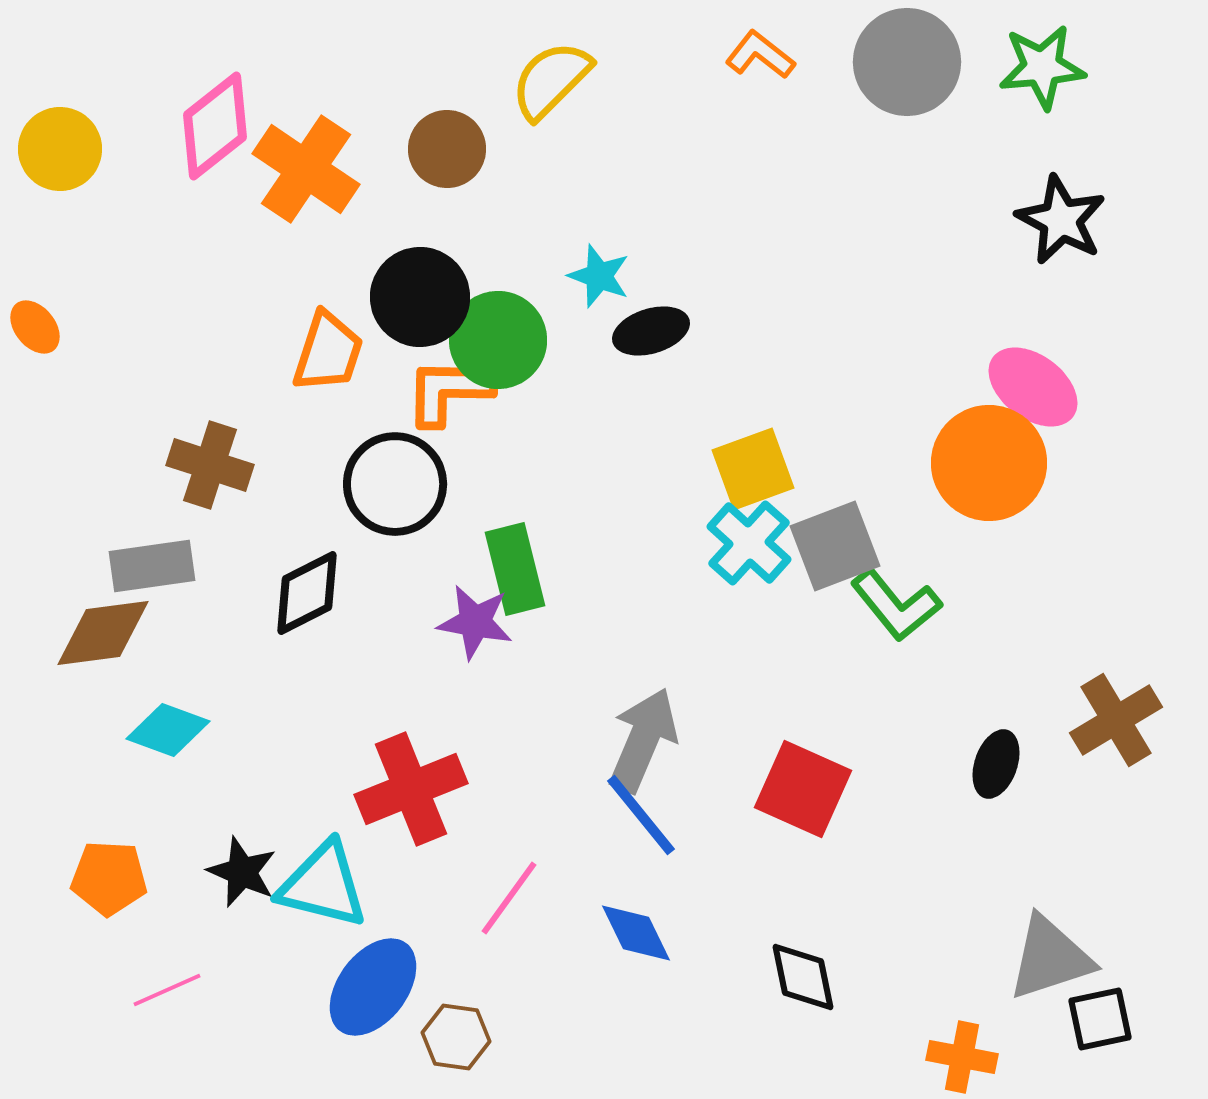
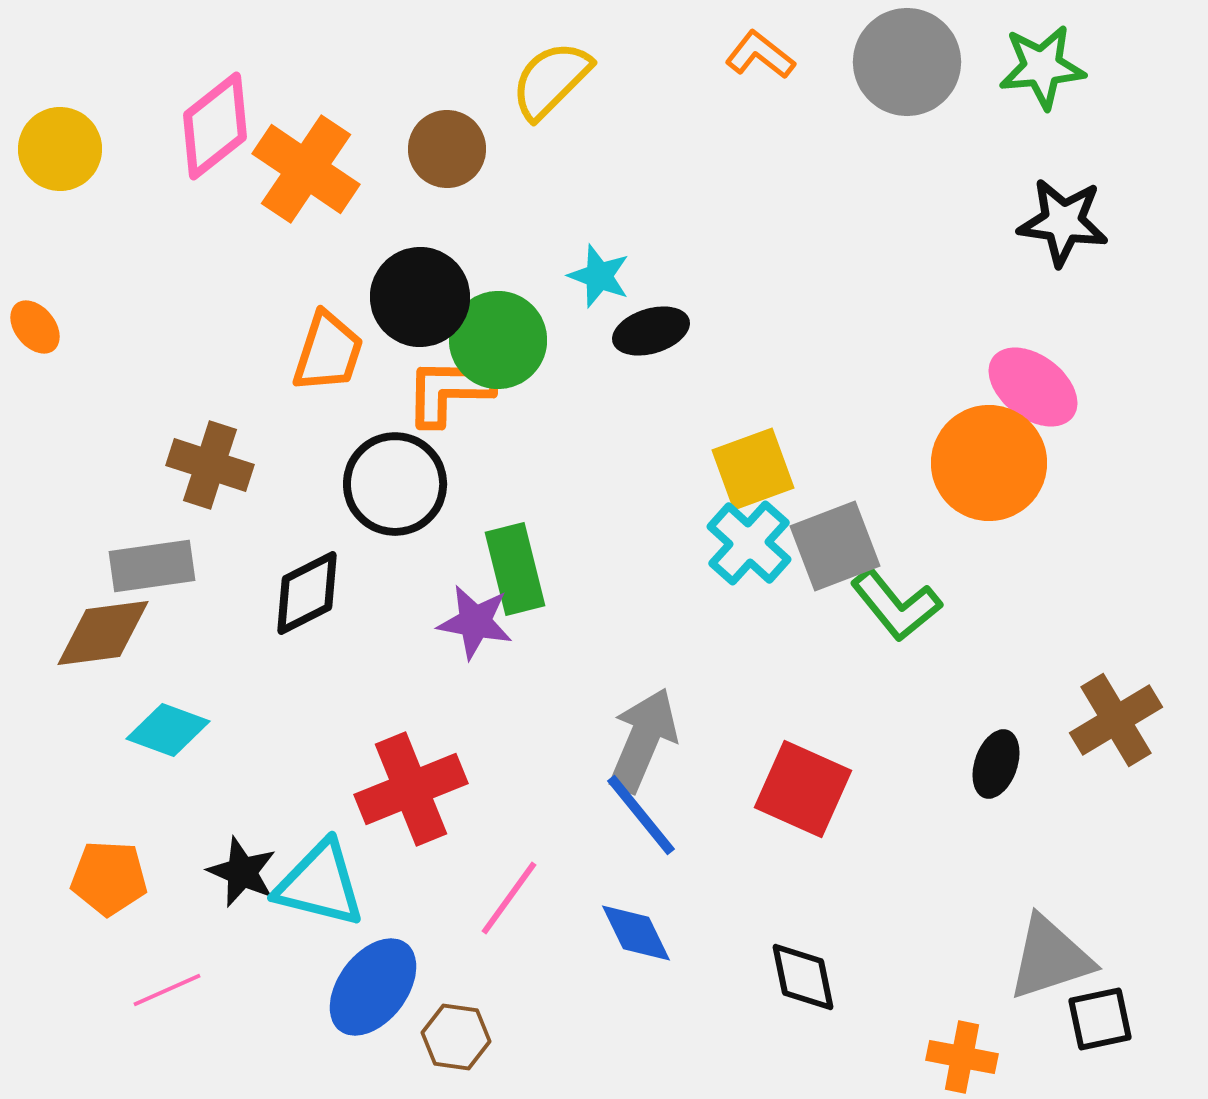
black star at (1061, 220): moved 2 px right, 2 px down; rotated 20 degrees counterclockwise
cyan triangle at (323, 885): moved 3 px left, 1 px up
